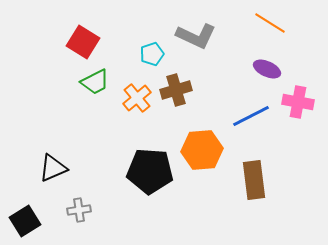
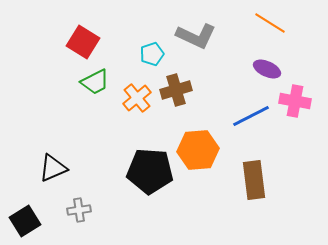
pink cross: moved 3 px left, 1 px up
orange hexagon: moved 4 px left
